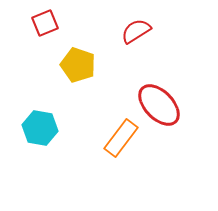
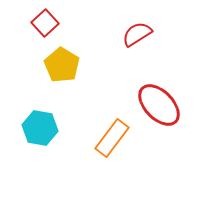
red square: rotated 20 degrees counterclockwise
red semicircle: moved 1 px right, 3 px down
yellow pentagon: moved 16 px left; rotated 12 degrees clockwise
orange rectangle: moved 9 px left
